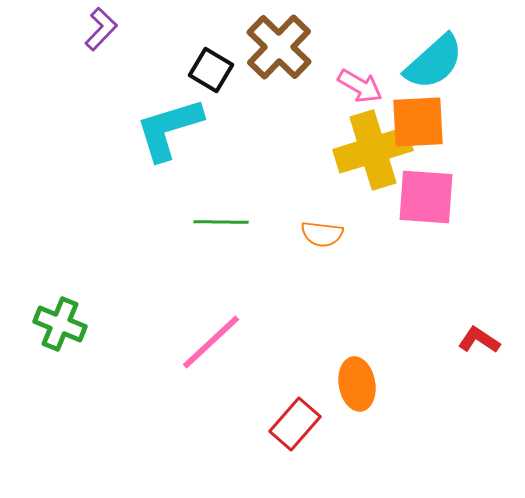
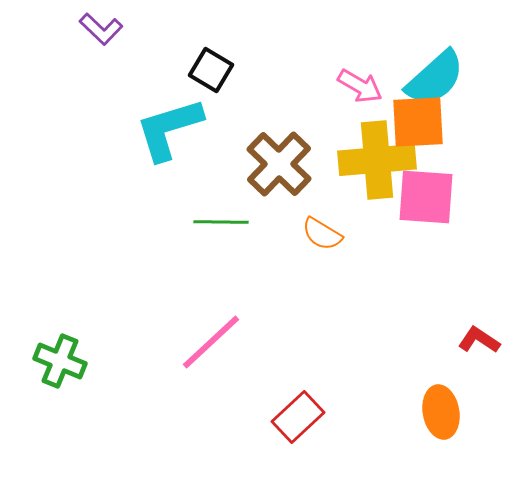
purple L-shape: rotated 90 degrees clockwise
brown cross: moved 117 px down
cyan semicircle: moved 1 px right, 16 px down
yellow cross: moved 4 px right, 10 px down; rotated 12 degrees clockwise
orange semicircle: rotated 24 degrees clockwise
green cross: moved 37 px down
orange ellipse: moved 84 px right, 28 px down
red rectangle: moved 3 px right, 7 px up; rotated 6 degrees clockwise
